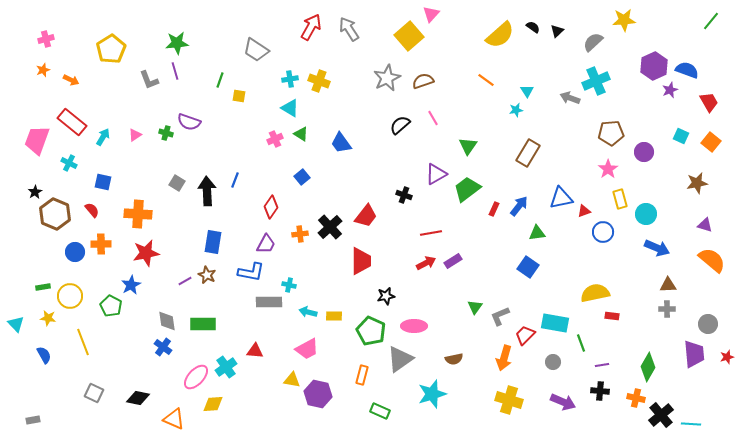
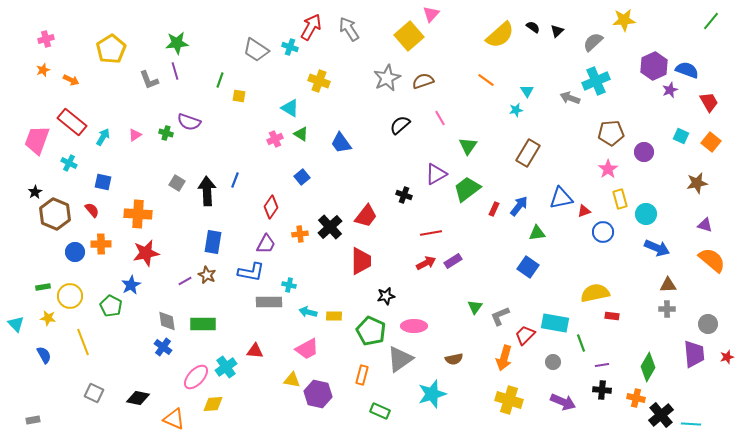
cyan cross at (290, 79): moved 32 px up; rotated 28 degrees clockwise
pink line at (433, 118): moved 7 px right
black cross at (600, 391): moved 2 px right, 1 px up
